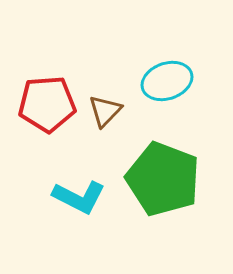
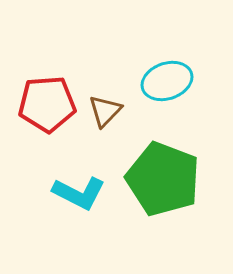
cyan L-shape: moved 4 px up
